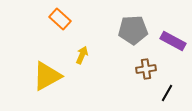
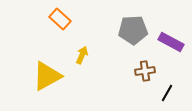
purple rectangle: moved 2 px left, 1 px down
brown cross: moved 1 px left, 2 px down
